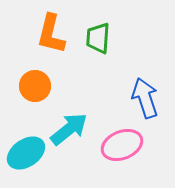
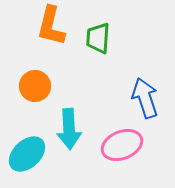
orange L-shape: moved 8 px up
cyan arrow: rotated 126 degrees clockwise
cyan ellipse: moved 1 px right, 1 px down; rotated 9 degrees counterclockwise
